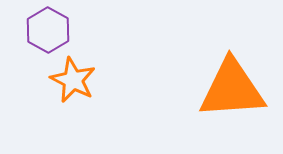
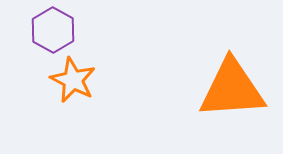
purple hexagon: moved 5 px right
